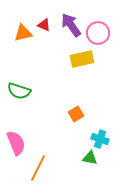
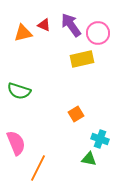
green triangle: moved 1 px left, 1 px down
